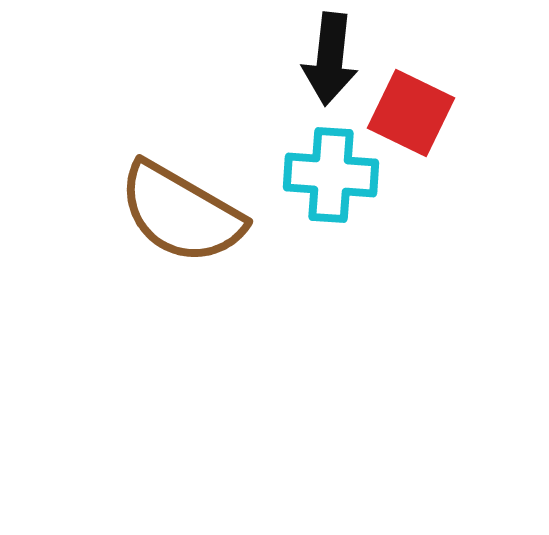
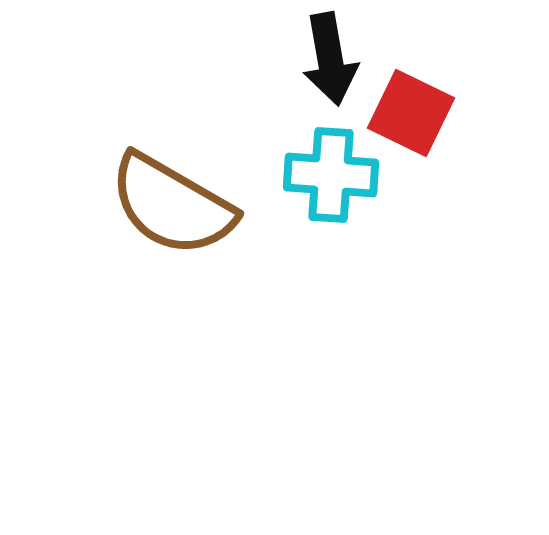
black arrow: rotated 16 degrees counterclockwise
brown semicircle: moved 9 px left, 8 px up
